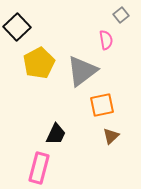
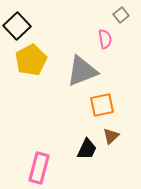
black square: moved 1 px up
pink semicircle: moved 1 px left, 1 px up
yellow pentagon: moved 8 px left, 3 px up
gray triangle: rotated 16 degrees clockwise
black trapezoid: moved 31 px right, 15 px down
